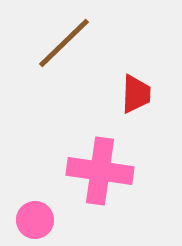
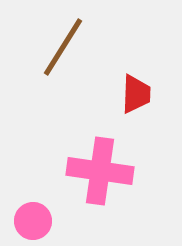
brown line: moved 1 px left, 4 px down; rotated 14 degrees counterclockwise
pink circle: moved 2 px left, 1 px down
